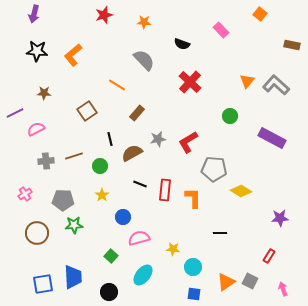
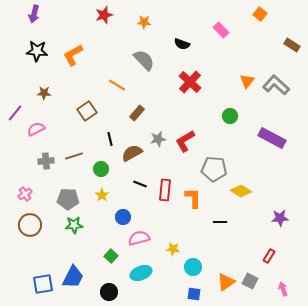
brown rectangle at (292, 45): rotated 21 degrees clockwise
orange L-shape at (73, 55): rotated 10 degrees clockwise
purple line at (15, 113): rotated 24 degrees counterclockwise
red L-shape at (188, 142): moved 3 px left, 1 px up
green circle at (100, 166): moved 1 px right, 3 px down
gray pentagon at (63, 200): moved 5 px right, 1 px up
brown circle at (37, 233): moved 7 px left, 8 px up
black line at (220, 233): moved 11 px up
cyan ellipse at (143, 275): moved 2 px left, 2 px up; rotated 30 degrees clockwise
blue trapezoid at (73, 277): rotated 30 degrees clockwise
